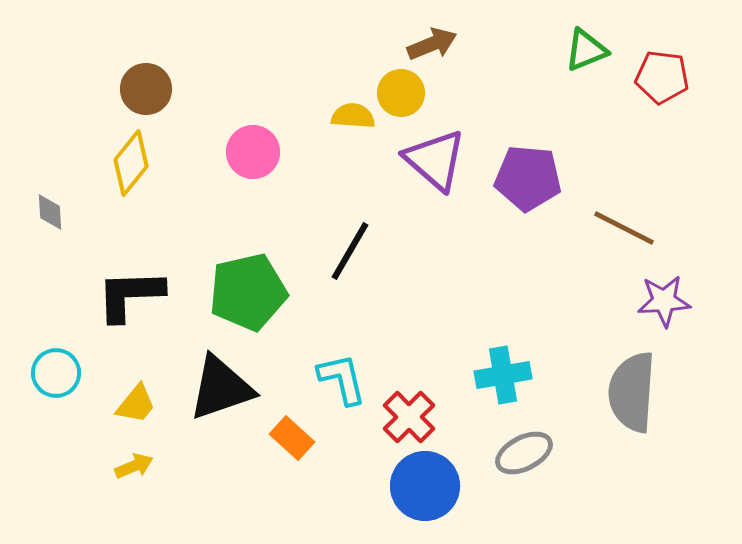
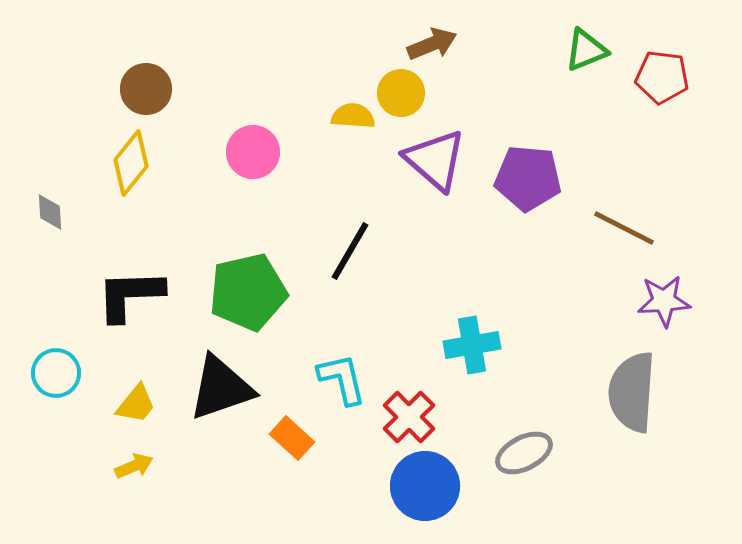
cyan cross: moved 31 px left, 30 px up
